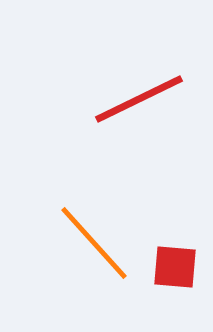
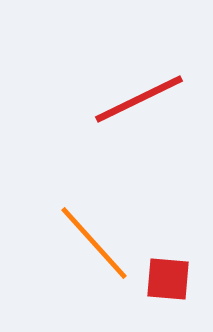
red square: moved 7 px left, 12 px down
